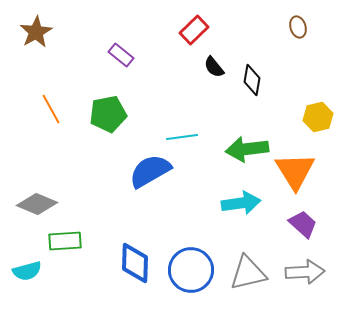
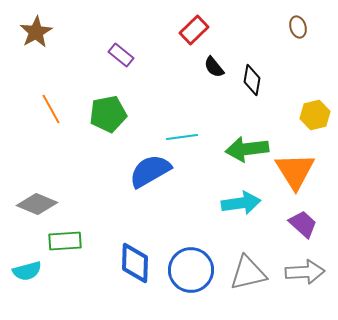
yellow hexagon: moved 3 px left, 2 px up
